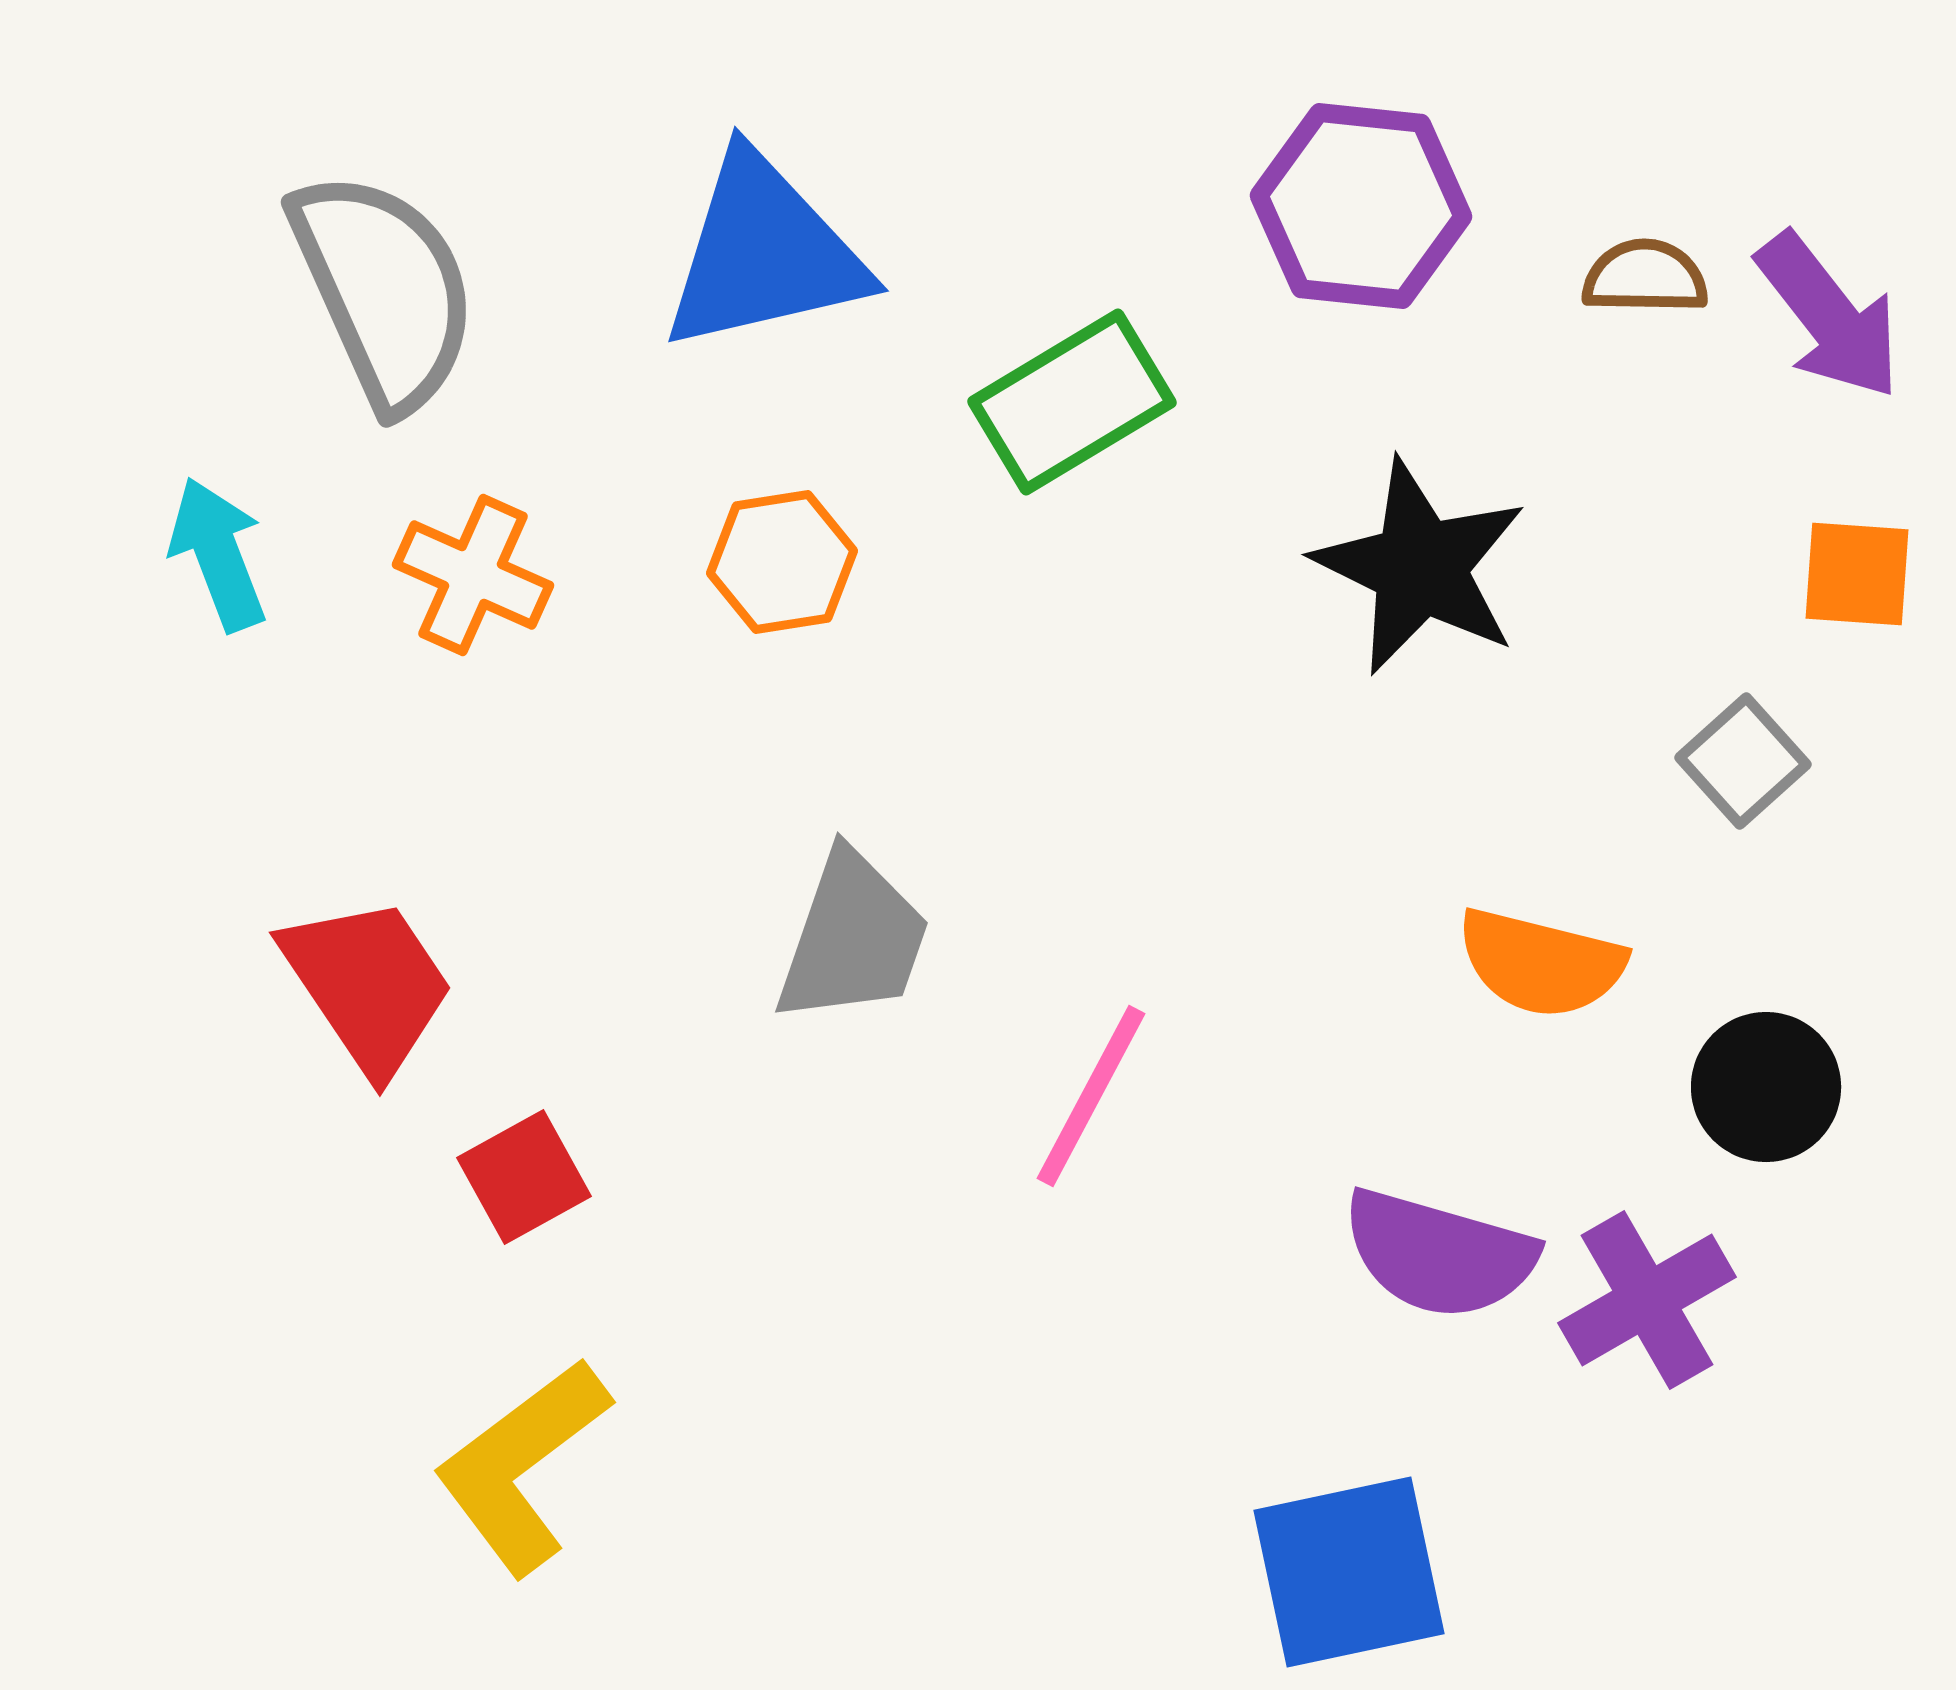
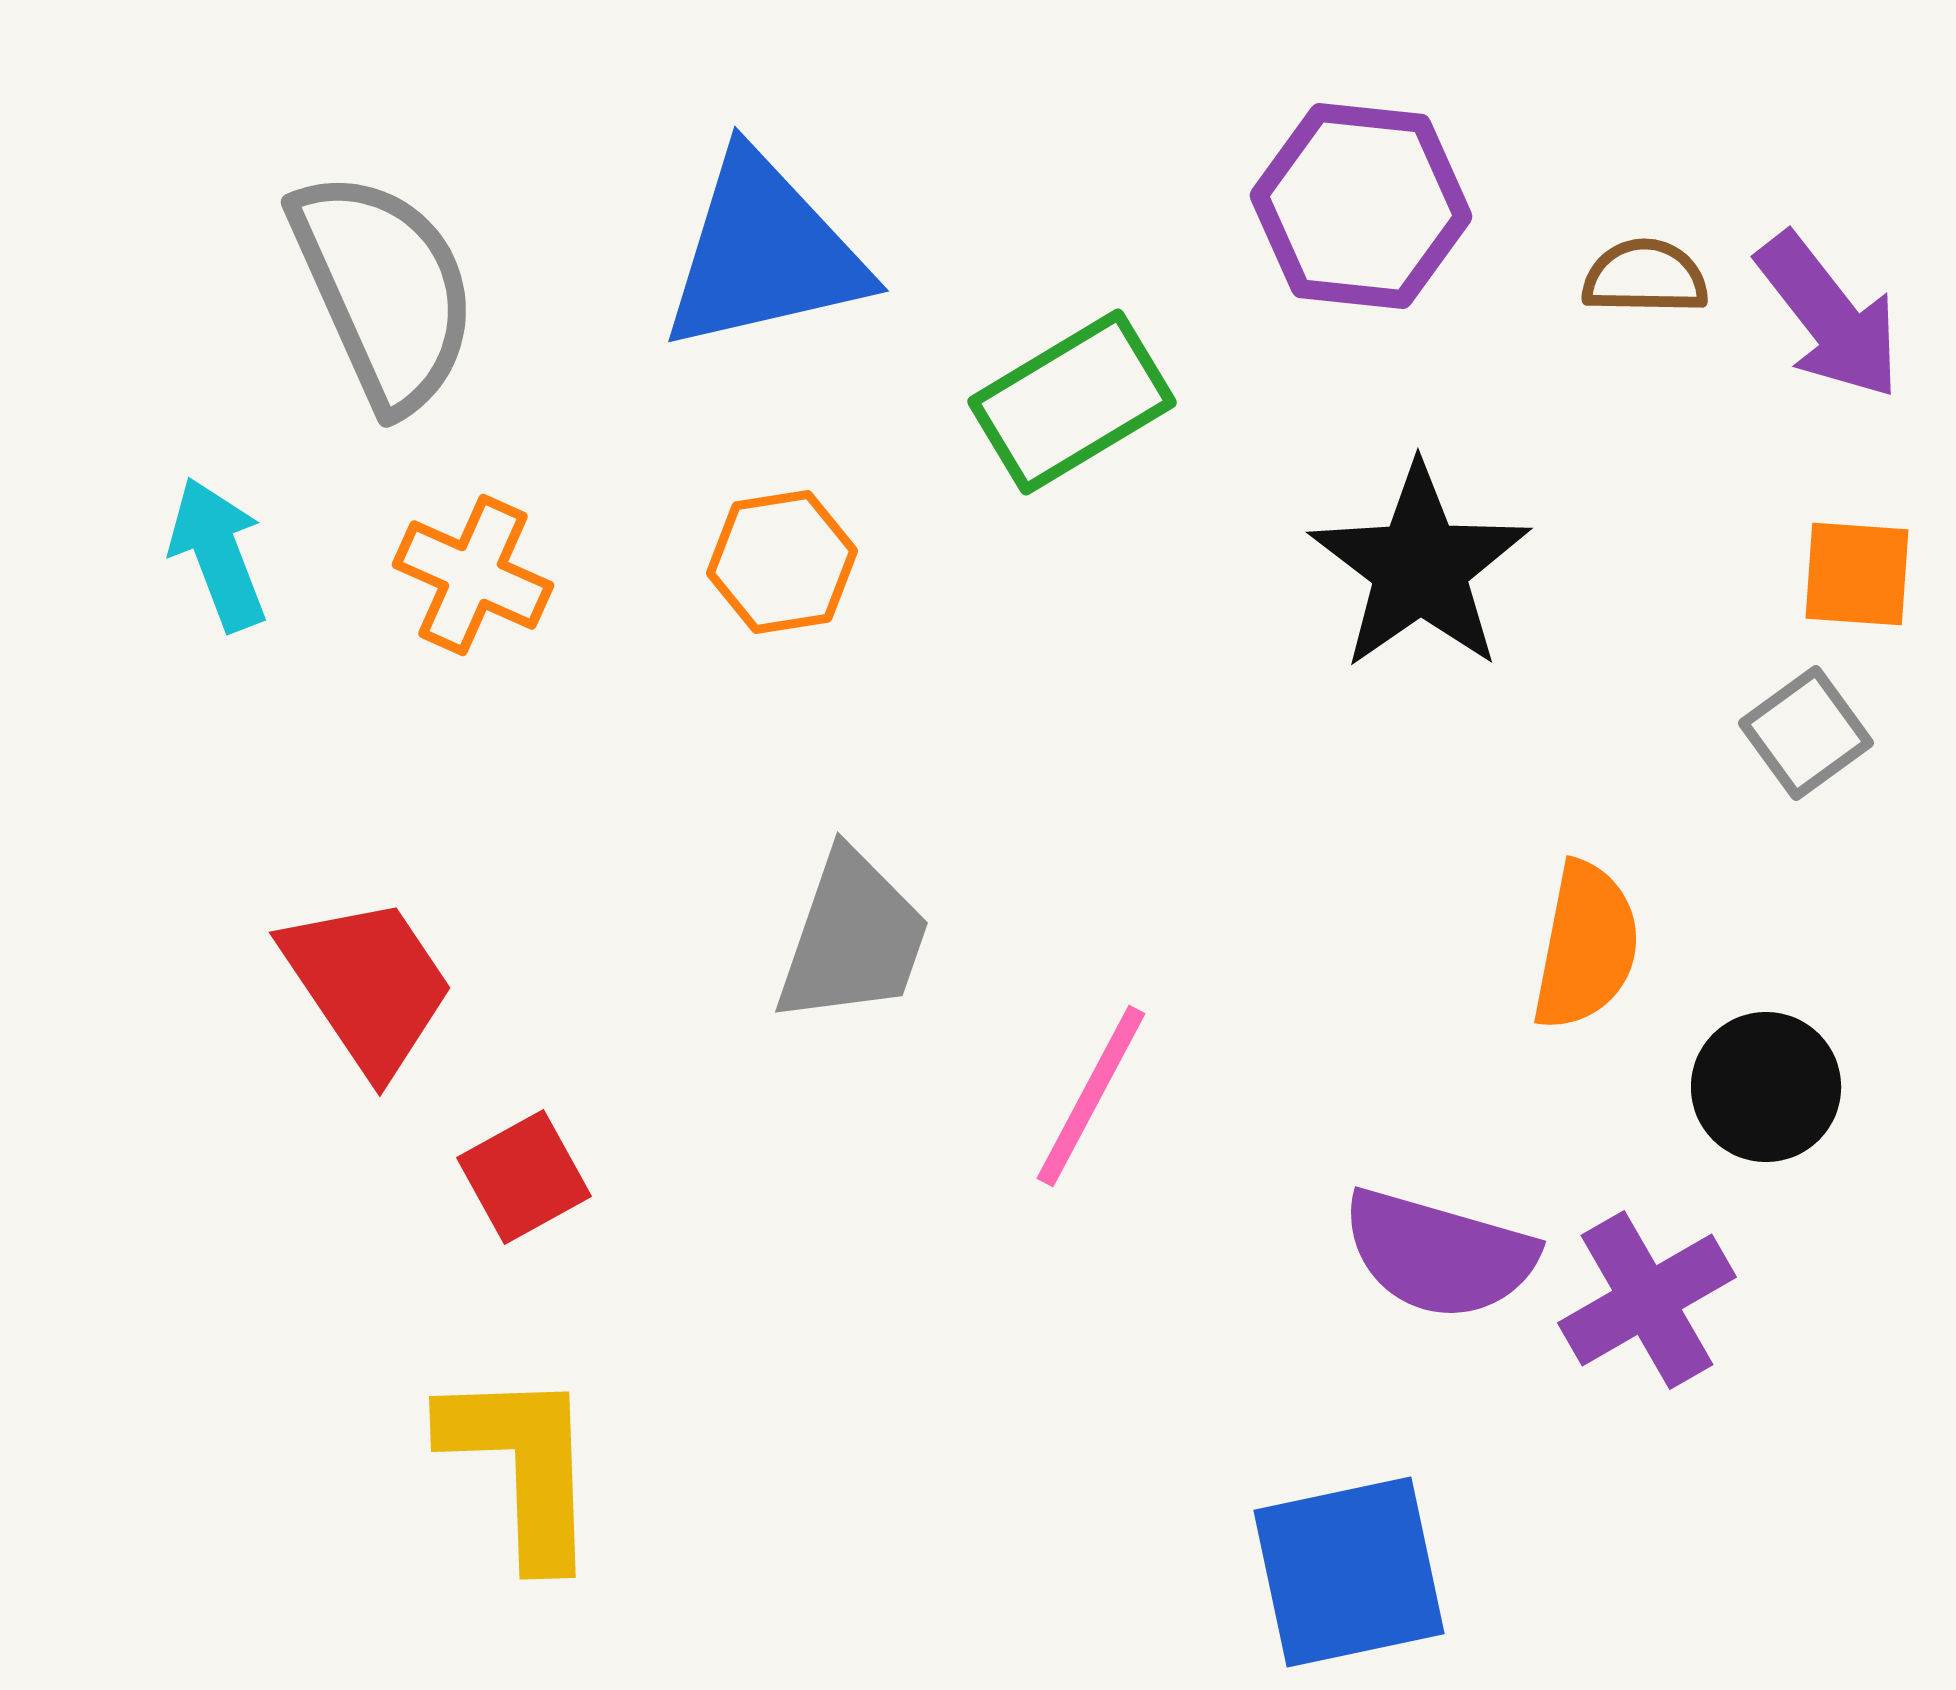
black star: rotated 11 degrees clockwise
gray square: moved 63 px right, 28 px up; rotated 6 degrees clockwise
orange semicircle: moved 45 px right, 17 px up; rotated 93 degrees counterclockwise
yellow L-shape: rotated 125 degrees clockwise
